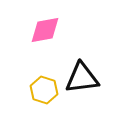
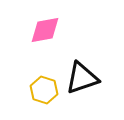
black triangle: rotated 12 degrees counterclockwise
